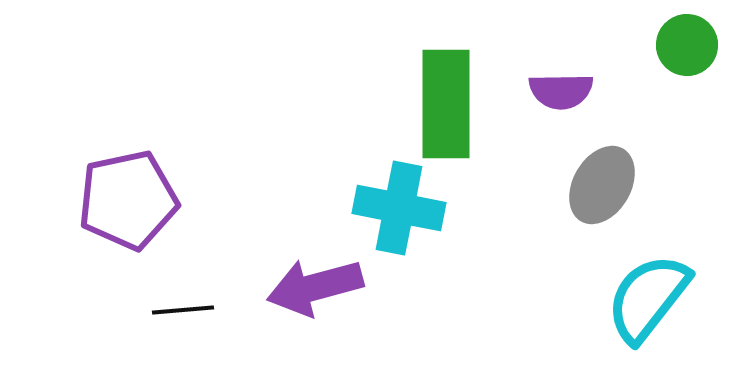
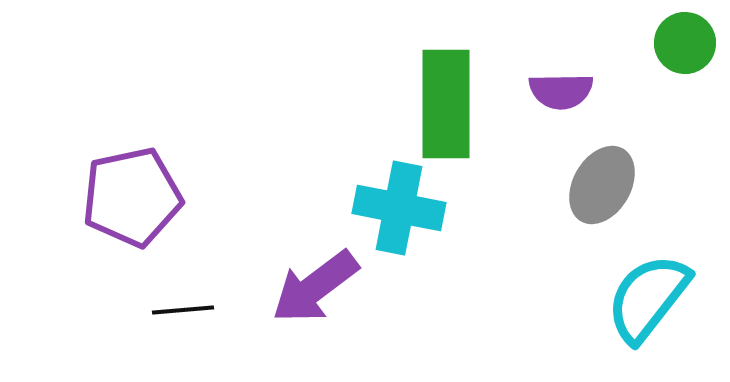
green circle: moved 2 px left, 2 px up
purple pentagon: moved 4 px right, 3 px up
purple arrow: rotated 22 degrees counterclockwise
